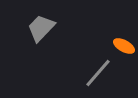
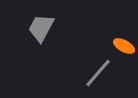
gray trapezoid: rotated 16 degrees counterclockwise
